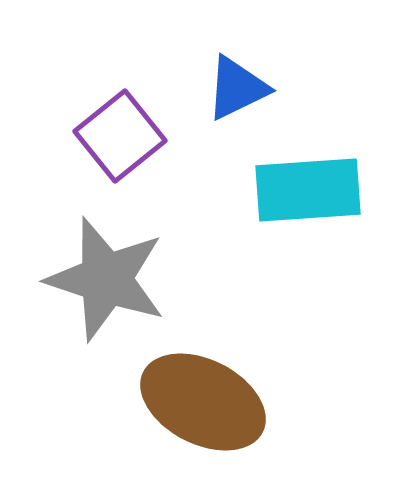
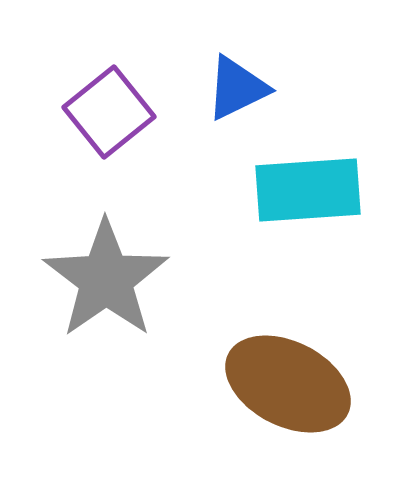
purple square: moved 11 px left, 24 px up
gray star: rotated 19 degrees clockwise
brown ellipse: moved 85 px right, 18 px up
